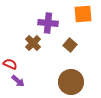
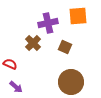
orange square: moved 5 px left, 2 px down
purple cross: rotated 18 degrees counterclockwise
brown square: moved 5 px left, 2 px down; rotated 16 degrees counterclockwise
purple arrow: moved 2 px left, 6 px down
